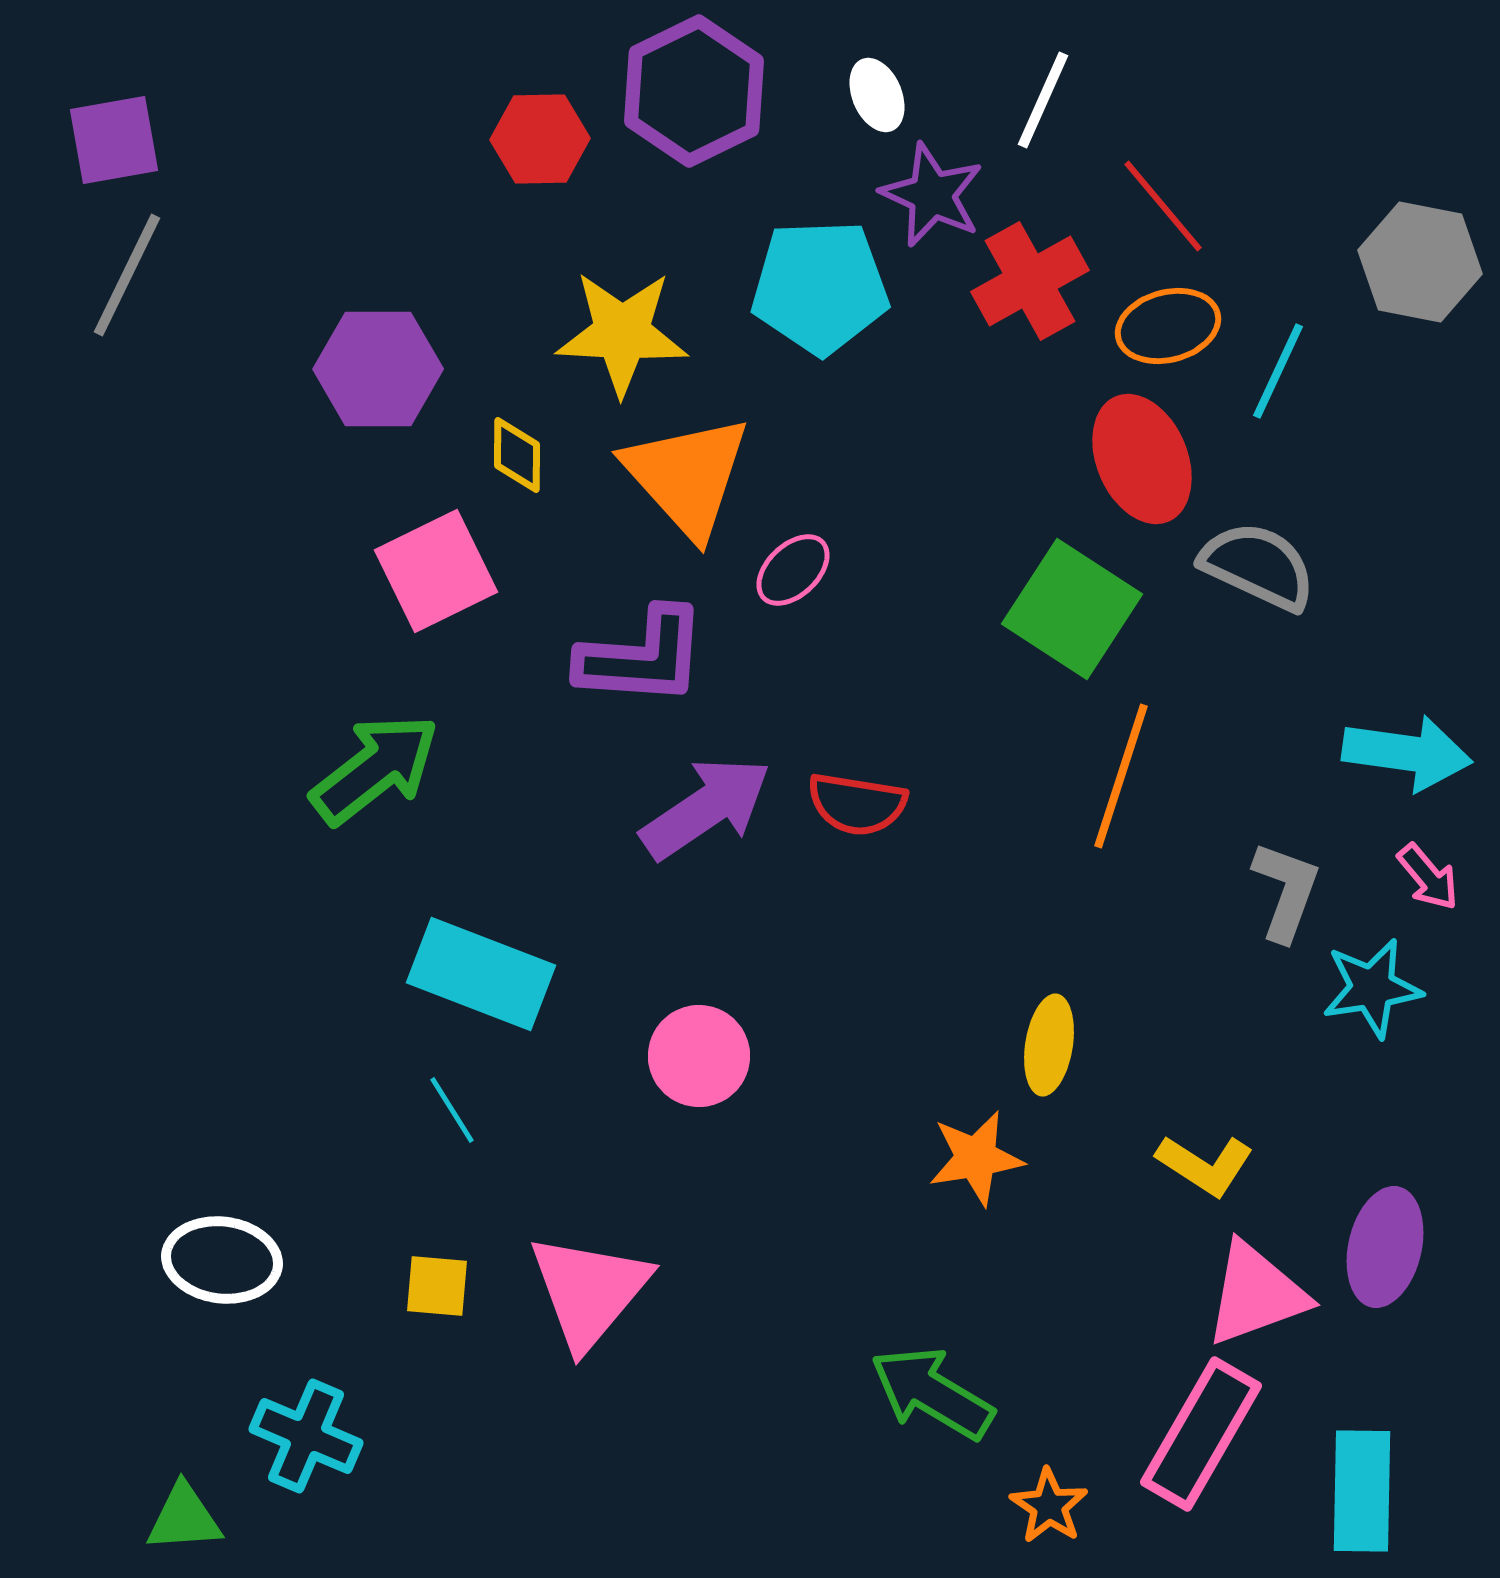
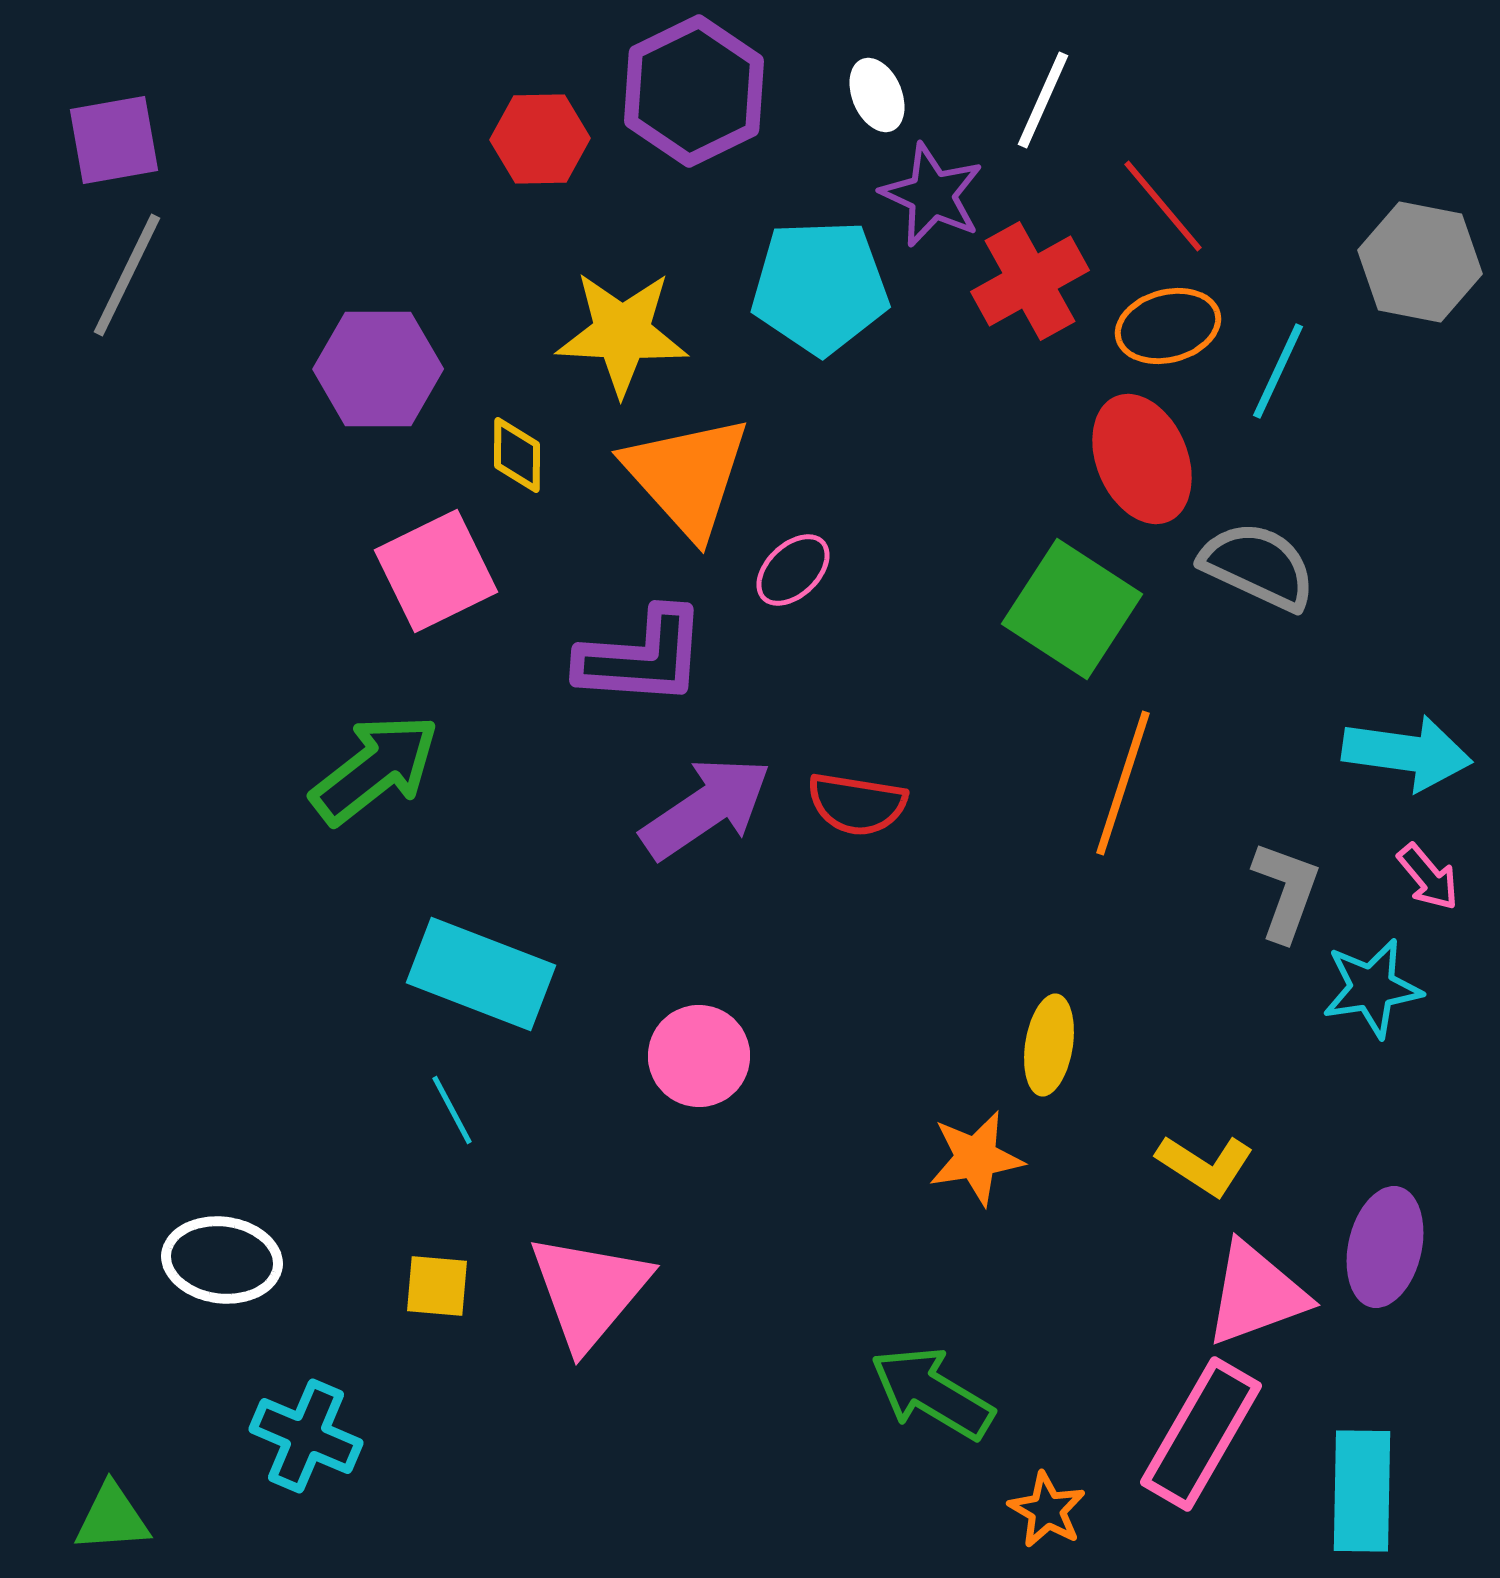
orange line at (1121, 776): moved 2 px right, 7 px down
cyan line at (452, 1110): rotated 4 degrees clockwise
orange star at (1049, 1506): moved 2 px left, 4 px down; rotated 4 degrees counterclockwise
green triangle at (184, 1518): moved 72 px left
